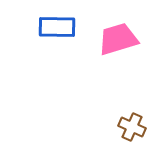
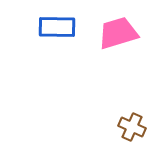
pink trapezoid: moved 6 px up
